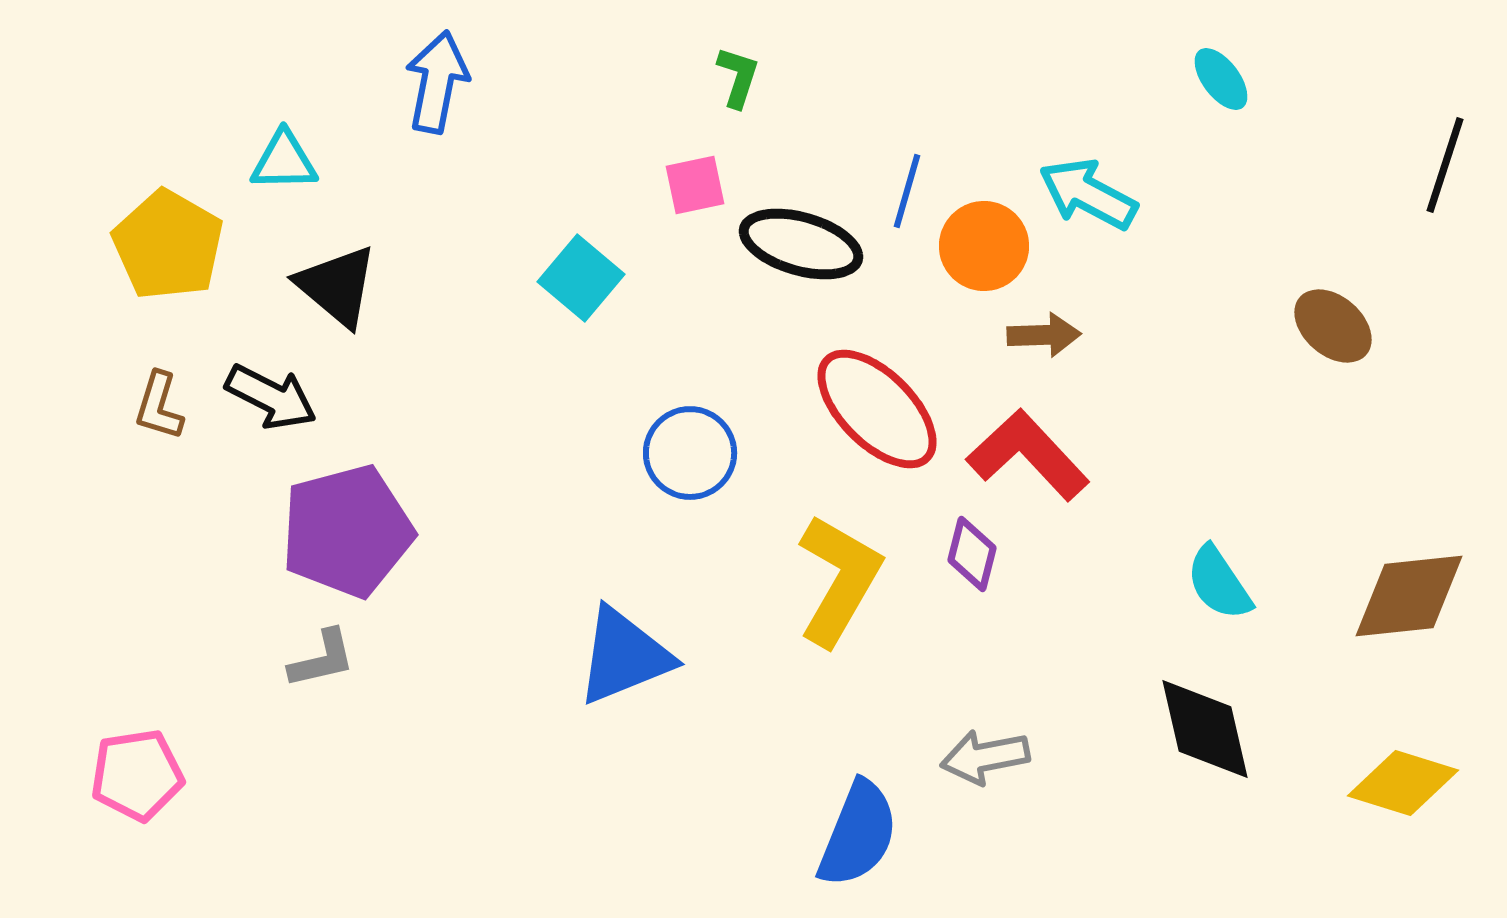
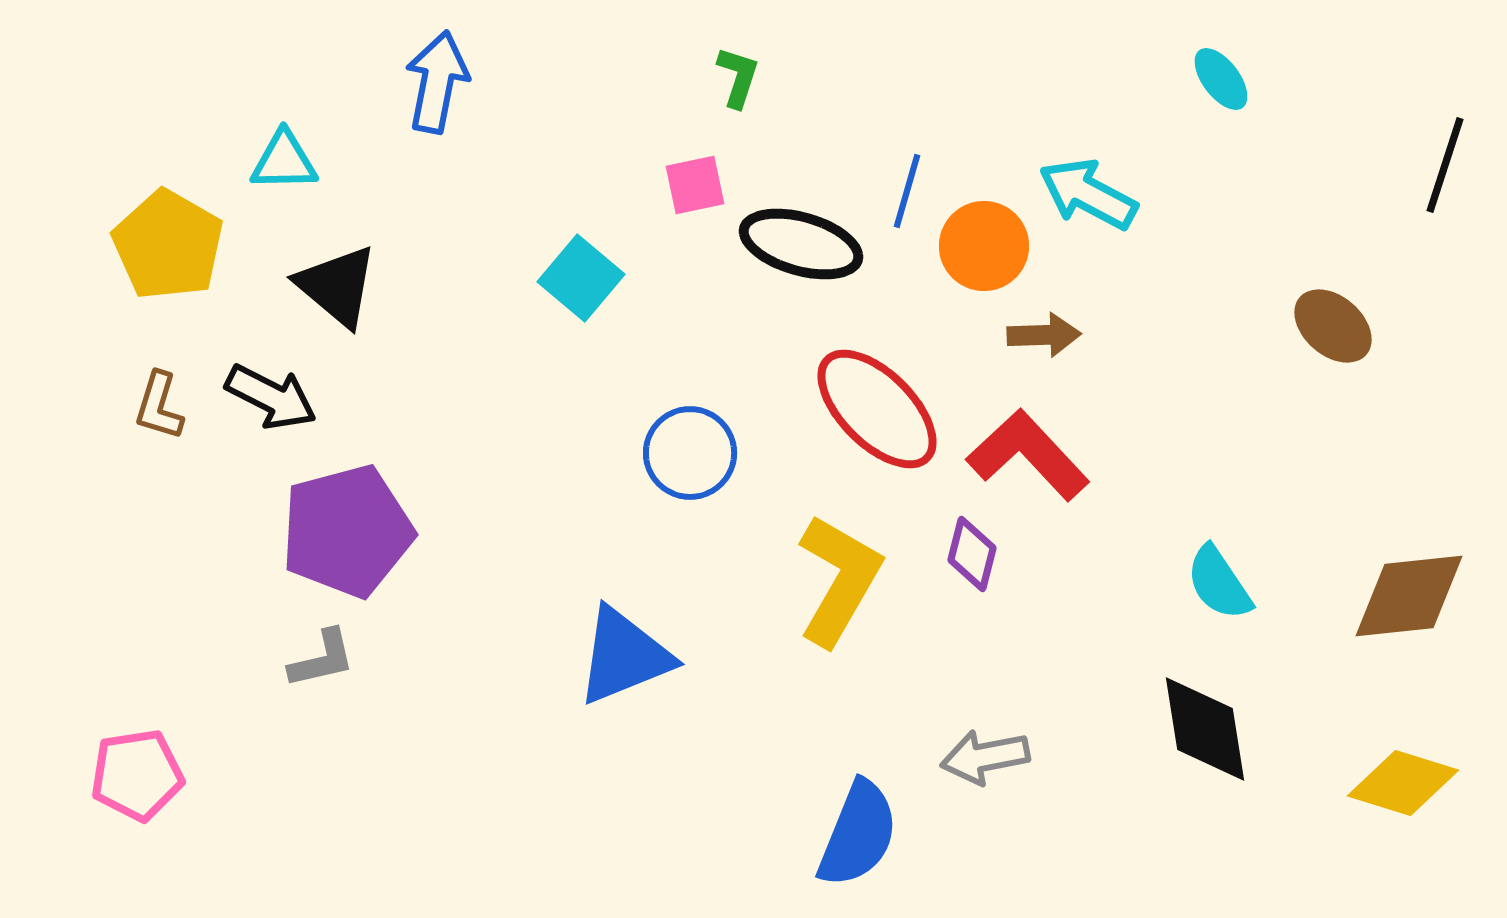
black diamond: rotated 4 degrees clockwise
